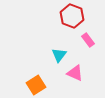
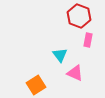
red hexagon: moved 7 px right
pink rectangle: rotated 48 degrees clockwise
cyan triangle: moved 1 px right; rotated 14 degrees counterclockwise
